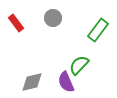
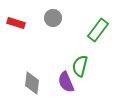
red rectangle: rotated 36 degrees counterclockwise
green semicircle: moved 1 px right, 1 px down; rotated 30 degrees counterclockwise
gray diamond: moved 1 px down; rotated 70 degrees counterclockwise
